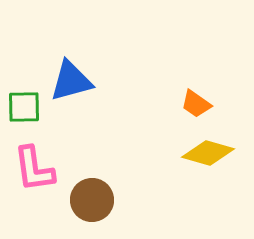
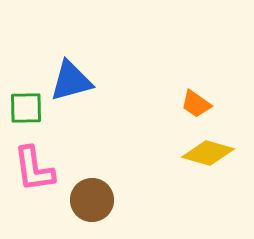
green square: moved 2 px right, 1 px down
